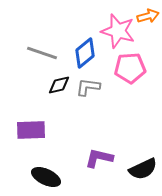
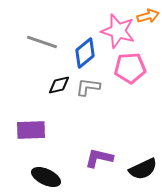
gray line: moved 11 px up
